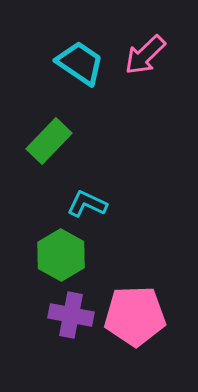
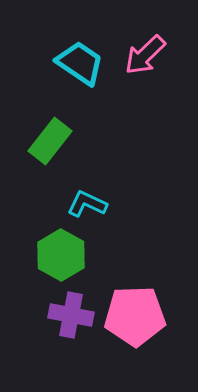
green rectangle: moved 1 px right; rotated 6 degrees counterclockwise
